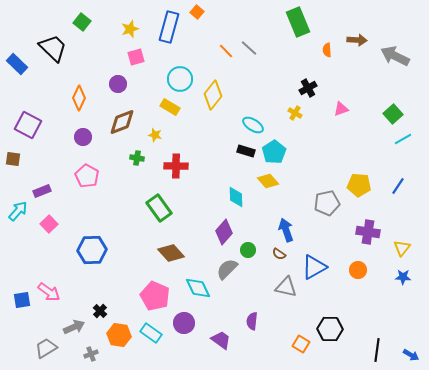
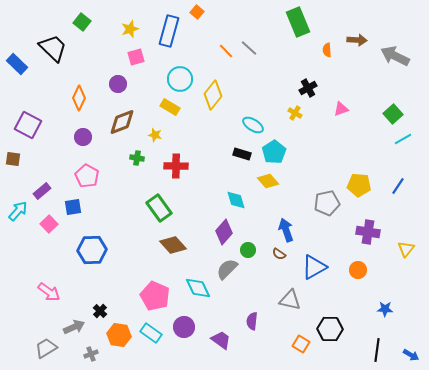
blue rectangle at (169, 27): moved 4 px down
black rectangle at (246, 151): moved 4 px left, 3 px down
purple rectangle at (42, 191): rotated 18 degrees counterclockwise
cyan diamond at (236, 197): moved 3 px down; rotated 15 degrees counterclockwise
yellow triangle at (402, 248): moved 4 px right, 1 px down
brown diamond at (171, 253): moved 2 px right, 8 px up
blue star at (403, 277): moved 18 px left, 32 px down
gray triangle at (286, 287): moved 4 px right, 13 px down
blue square at (22, 300): moved 51 px right, 93 px up
purple circle at (184, 323): moved 4 px down
